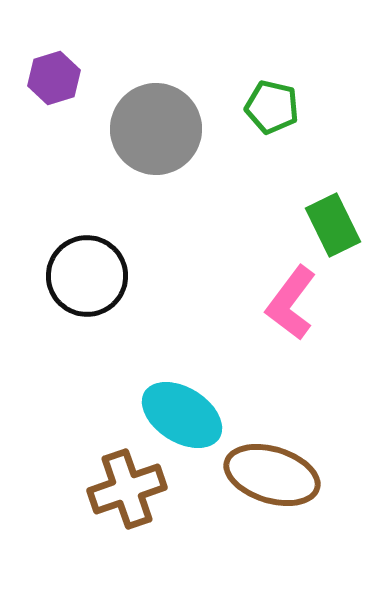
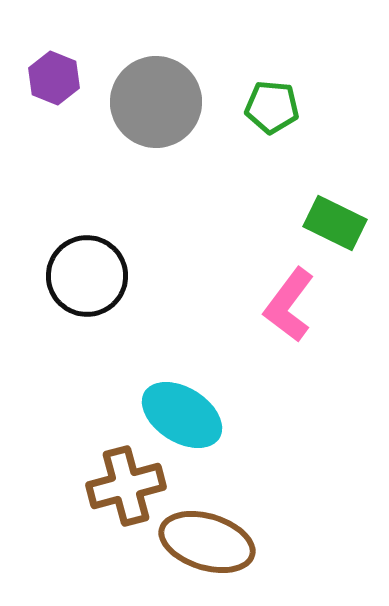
purple hexagon: rotated 21 degrees counterclockwise
green pentagon: rotated 8 degrees counterclockwise
gray circle: moved 27 px up
green rectangle: moved 2 px right, 2 px up; rotated 38 degrees counterclockwise
pink L-shape: moved 2 px left, 2 px down
brown ellipse: moved 65 px left, 67 px down
brown cross: moved 1 px left, 3 px up; rotated 4 degrees clockwise
